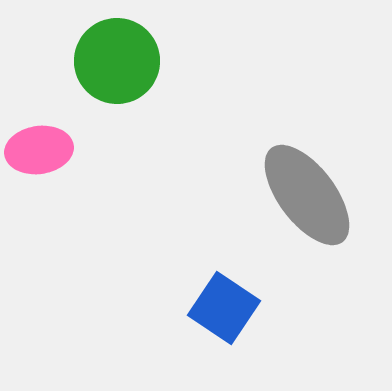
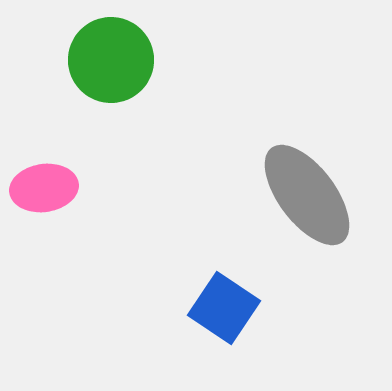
green circle: moved 6 px left, 1 px up
pink ellipse: moved 5 px right, 38 px down
